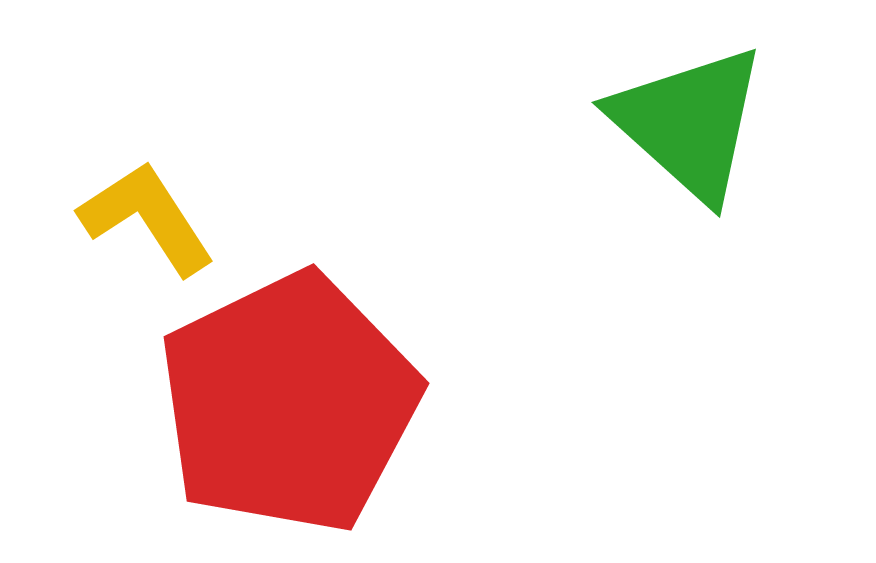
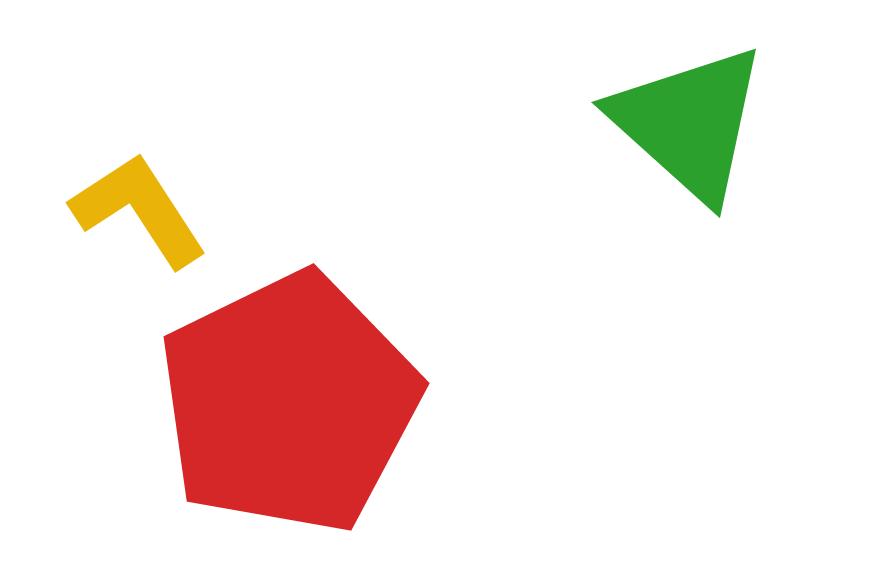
yellow L-shape: moved 8 px left, 8 px up
